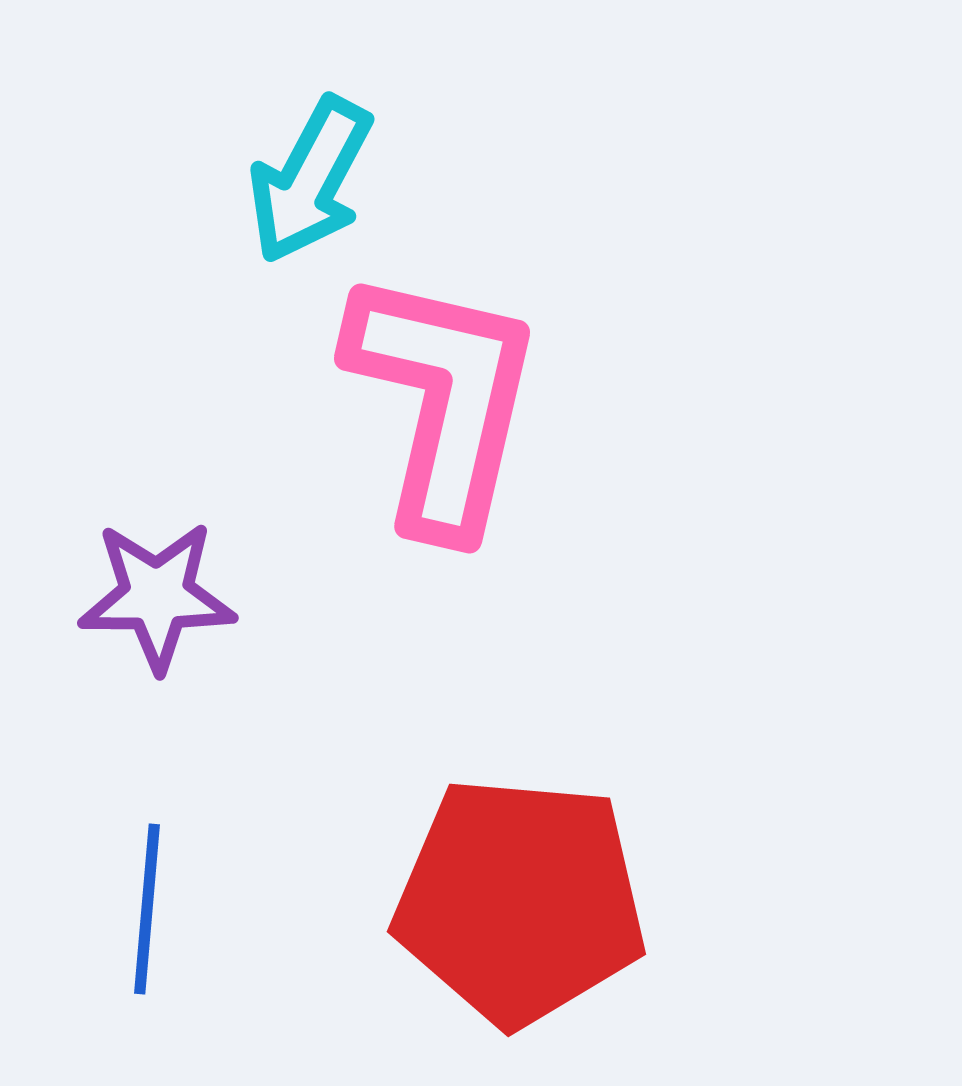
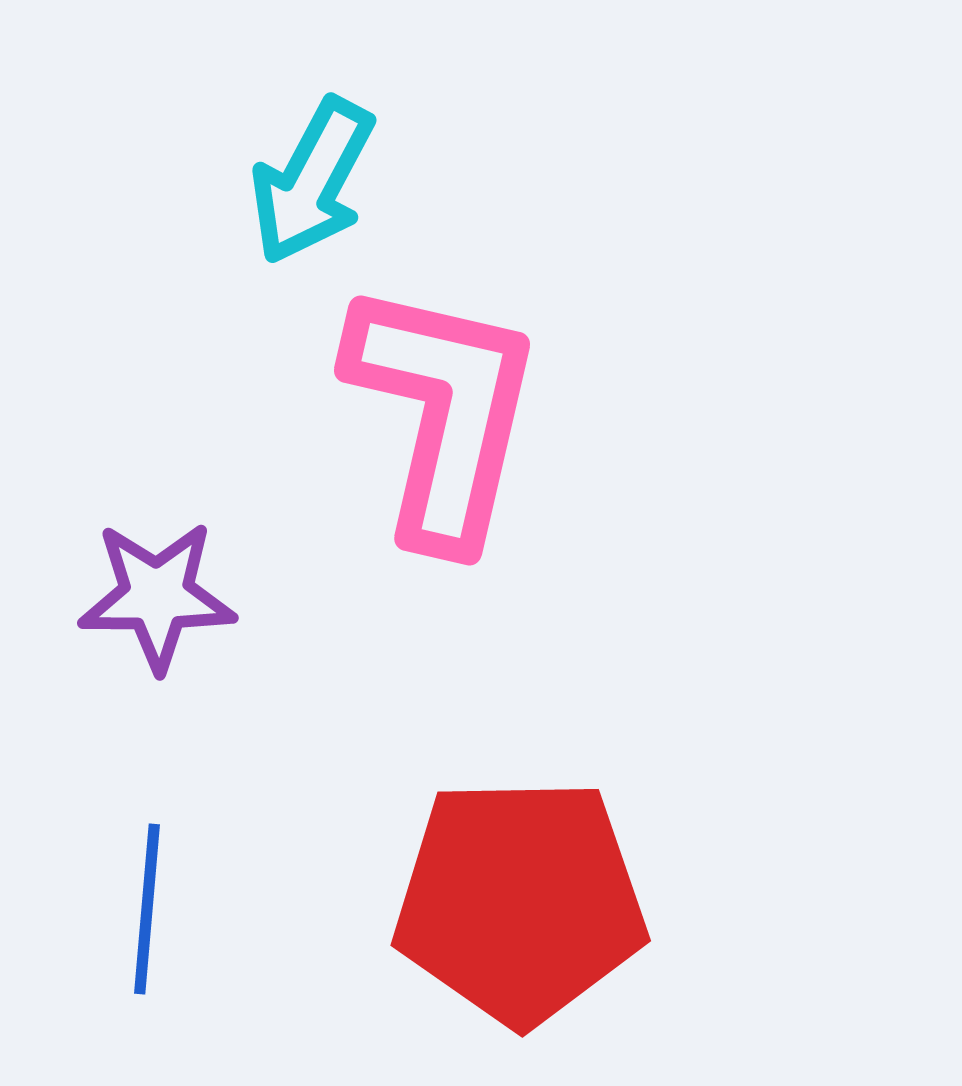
cyan arrow: moved 2 px right, 1 px down
pink L-shape: moved 12 px down
red pentagon: rotated 6 degrees counterclockwise
